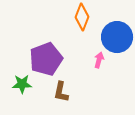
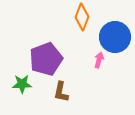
blue circle: moved 2 px left
